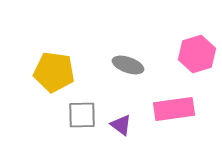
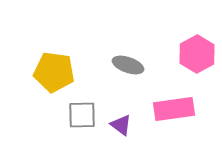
pink hexagon: rotated 12 degrees counterclockwise
